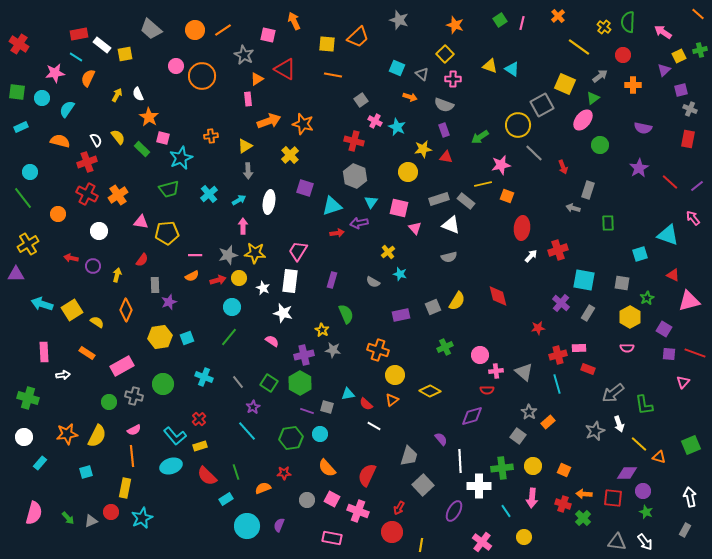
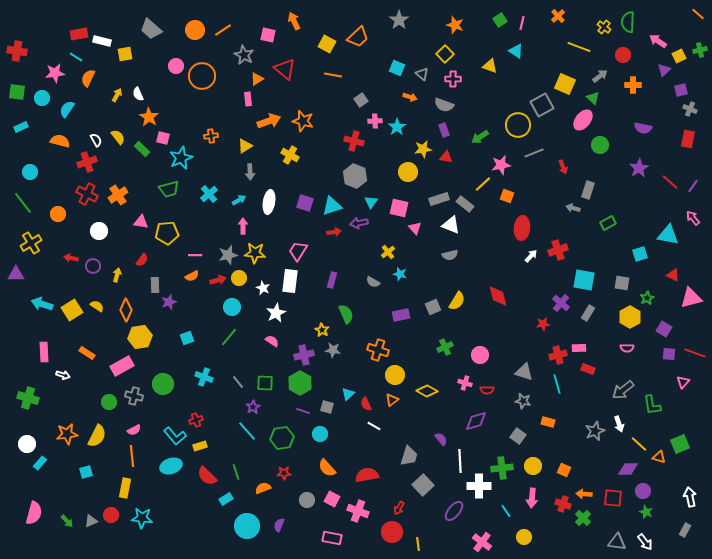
gray star at (399, 20): rotated 18 degrees clockwise
pink arrow at (663, 32): moved 5 px left, 9 px down
red cross at (19, 44): moved 2 px left, 7 px down; rotated 24 degrees counterclockwise
yellow square at (327, 44): rotated 24 degrees clockwise
white rectangle at (102, 45): moved 4 px up; rotated 24 degrees counterclockwise
yellow line at (579, 47): rotated 15 degrees counterclockwise
red triangle at (285, 69): rotated 10 degrees clockwise
cyan triangle at (512, 69): moved 4 px right, 18 px up
green triangle at (593, 98): rotated 40 degrees counterclockwise
pink cross at (375, 121): rotated 32 degrees counterclockwise
orange star at (303, 124): moved 3 px up
cyan star at (397, 127): rotated 12 degrees clockwise
gray line at (534, 153): rotated 66 degrees counterclockwise
yellow cross at (290, 155): rotated 18 degrees counterclockwise
gray arrow at (248, 171): moved 2 px right, 1 px down
yellow line at (483, 184): rotated 30 degrees counterclockwise
purple line at (697, 186): moved 4 px left; rotated 16 degrees counterclockwise
purple square at (305, 188): moved 15 px down
green line at (23, 198): moved 5 px down
gray rectangle at (466, 201): moved 1 px left, 3 px down
green rectangle at (608, 223): rotated 63 degrees clockwise
red arrow at (337, 233): moved 3 px left, 1 px up
cyan triangle at (668, 235): rotated 10 degrees counterclockwise
yellow cross at (28, 244): moved 3 px right, 1 px up
gray semicircle at (449, 257): moved 1 px right, 2 px up
pink triangle at (689, 301): moved 2 px right, 3 px up
white star at (283, 313): moved 7 px left; rotated 30 degrees clockwise
yellow semicircle at (97, 322): moved 16 px up
red star at (538, 328): moved 5 px right, 4 px up
yellow hexagon at (160, 337): moved 20 px left
pink cross at (496, 371): moved 31 px left, 12 px down; rotated 24 degrees clockwise
gray triangle at (524, 372): rotated 24 degrees counterclockwise
white arrow at (63, 375): rotated 24 degrees clockwise
green square at (269, 383): moved 4 px left; rotated 30 degrees counterclockwise
yellow diamond at (430, 391): moved 3 px left
gray arrow at (613, 393): moved 10 px right, 3 px up
cyan triangle at (348, 394): rotated 32 degrees counterclockwise
red semicircle at (366, 404): rotated 24 degrees clockwise
green L-shape at (644, 405): moved 8 px right
purple line at (307, 411): moved 4 px left
gray star at (529, 412): moved 6 px left, 11 px up; rotated 21 degrees counterclockwise
purple diamond at (472, 416): moved 4 px right, 5 px down
red cross at (199, 419): moved 3 px left, 1 px down; rotated 24 degrees clockwise
orange rectangle at (548, 422): rotated 56 degrees clockwise
white circle at (24, 437): moved 3 px right, 7 px down
green hexagon at (291, 438): moved 9 px left
green square at (691, 445): moved 11 px left, 1 px up
purple diamond at (627, 473): moved 1 px right, 4 px up
red semicircle at (367, 475): rotated 55 degrees clockwise
purple ellipse at (454, 511): rotated 10 degrees clockwise
red circle at (111, 512): moved 3 px down
green arrow at (68, 518): moved 1 px left, 3 px down
cyan star at (142, 518): rotated 30 degrees clockwise
yellow line at (421, 545): moved 3 px left, 1 px up; rotated 16 degrees counterclockwise
